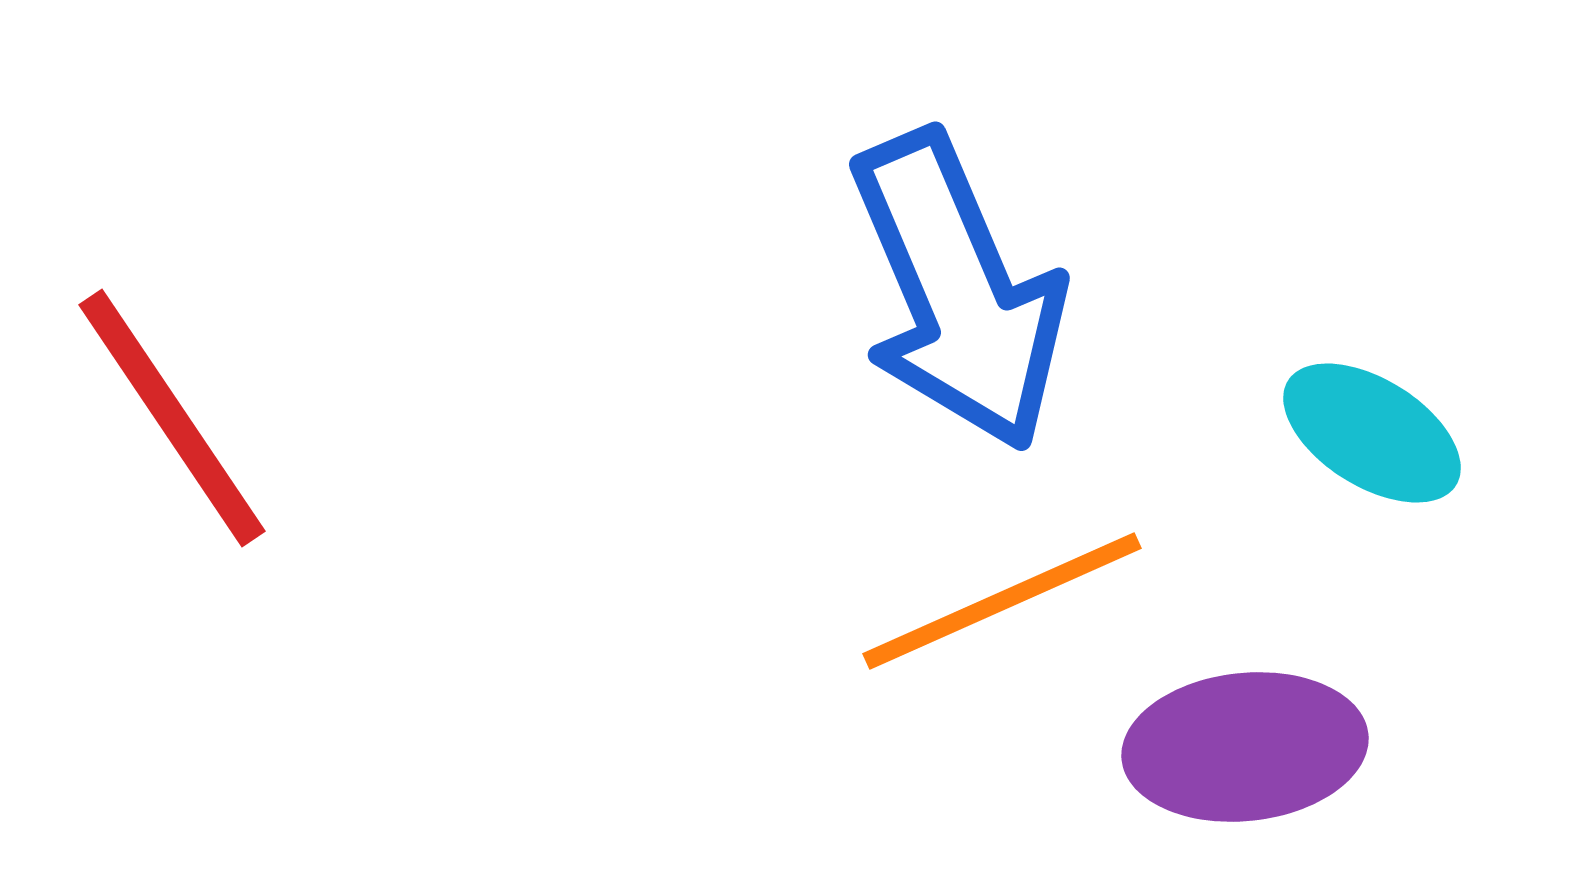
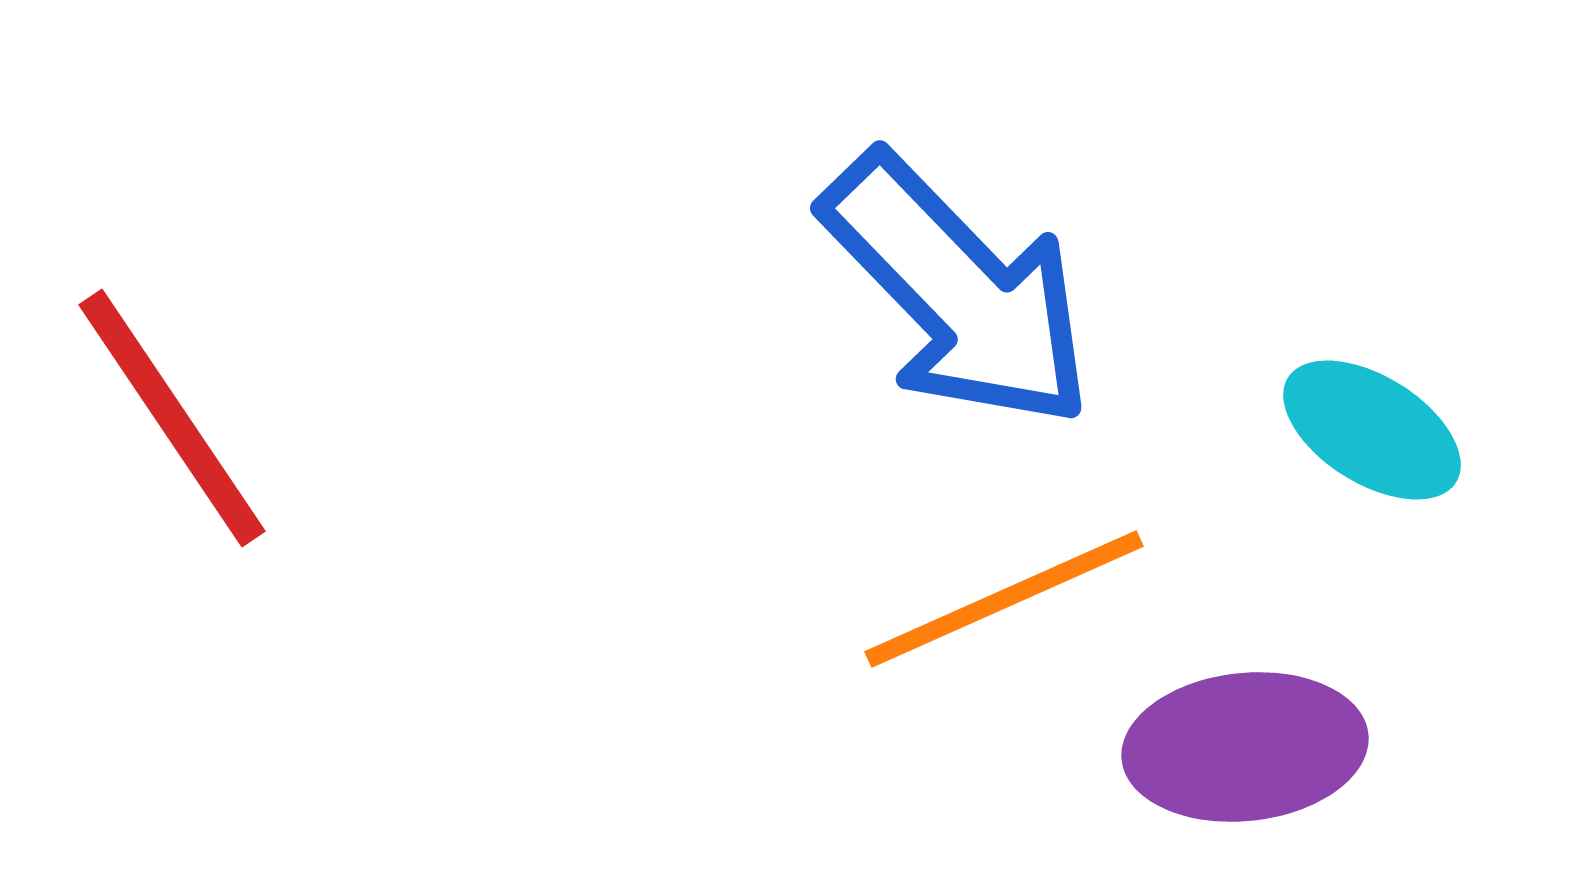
blue arrow: rotated 21 degrees counterclockwise
cyan ellipse: moved 3 px up
orange line: moved 2 px right, 2 px up
